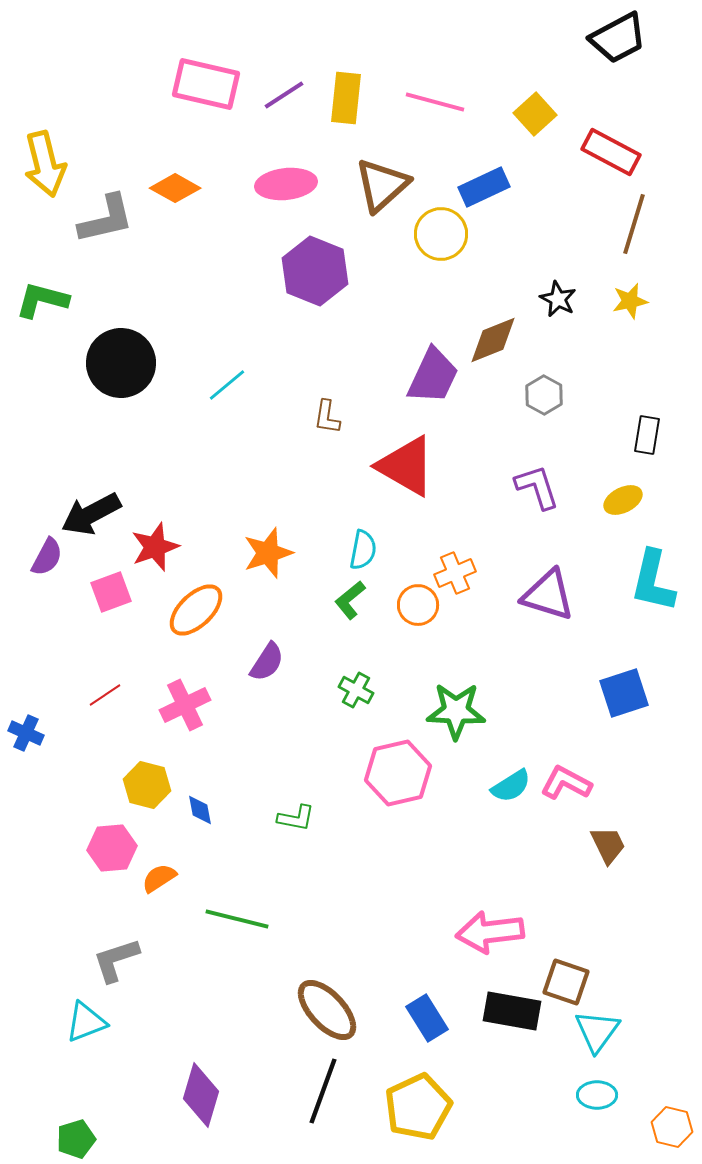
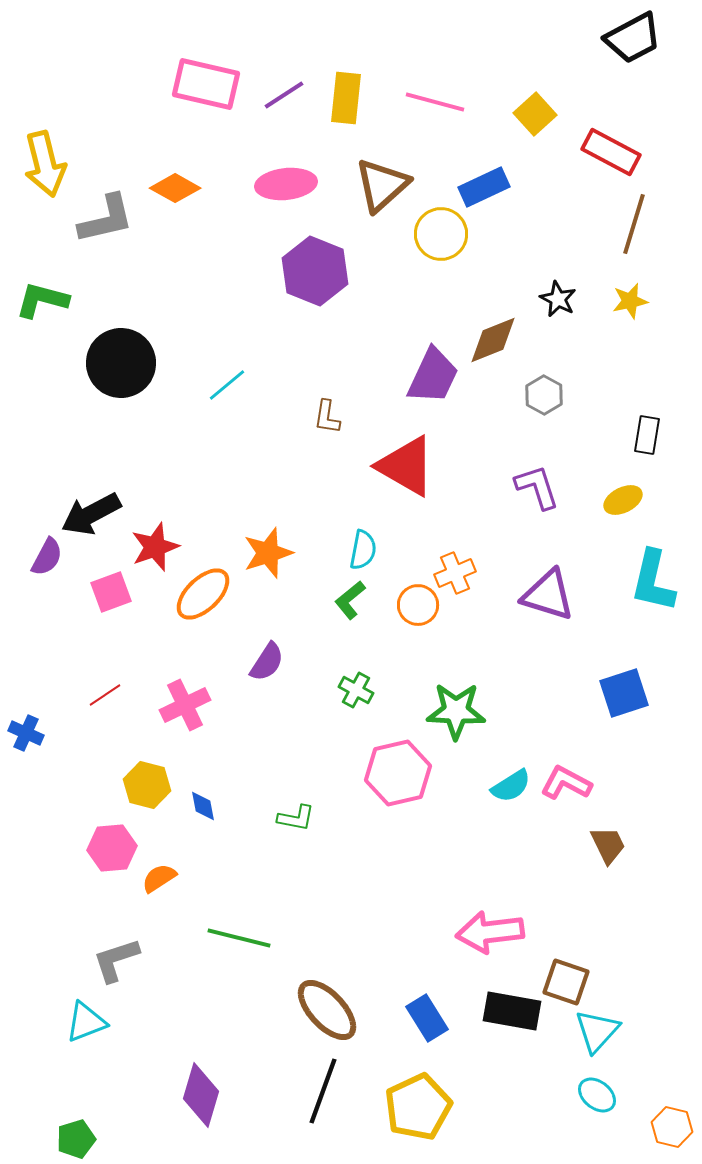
black trapezoid at (618, 38): moved 15 px right
orange ellipse at (196, 610): moved 7 px right, 16 px up
blue diamond at (200, 810): moved 3 px right, 4 px up
green line at (237, 919): moved 2 px right, 19 px down
cyan triangle at (597, 1031): rotated 6 degrees clockwise
cyan ellipse at (597, 1095): rotated 39 degrees clockwise
